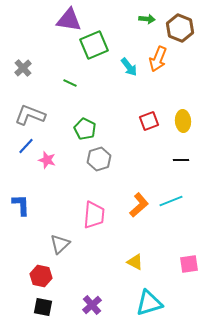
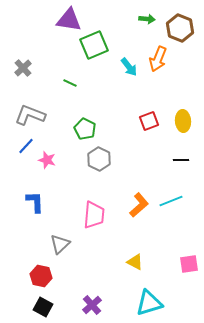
gray hexagon: rotated 15 degrees counterclockwise
blue L-shape: moved 14 px right, 3 px up
black square: rotated 18 degrees clockwise
